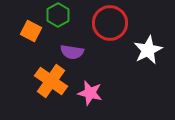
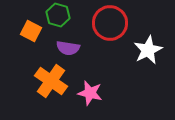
green hexagon: rotated 15 degrees counterclockwise
purple semicircle: moved 4 px left, 4 px up
